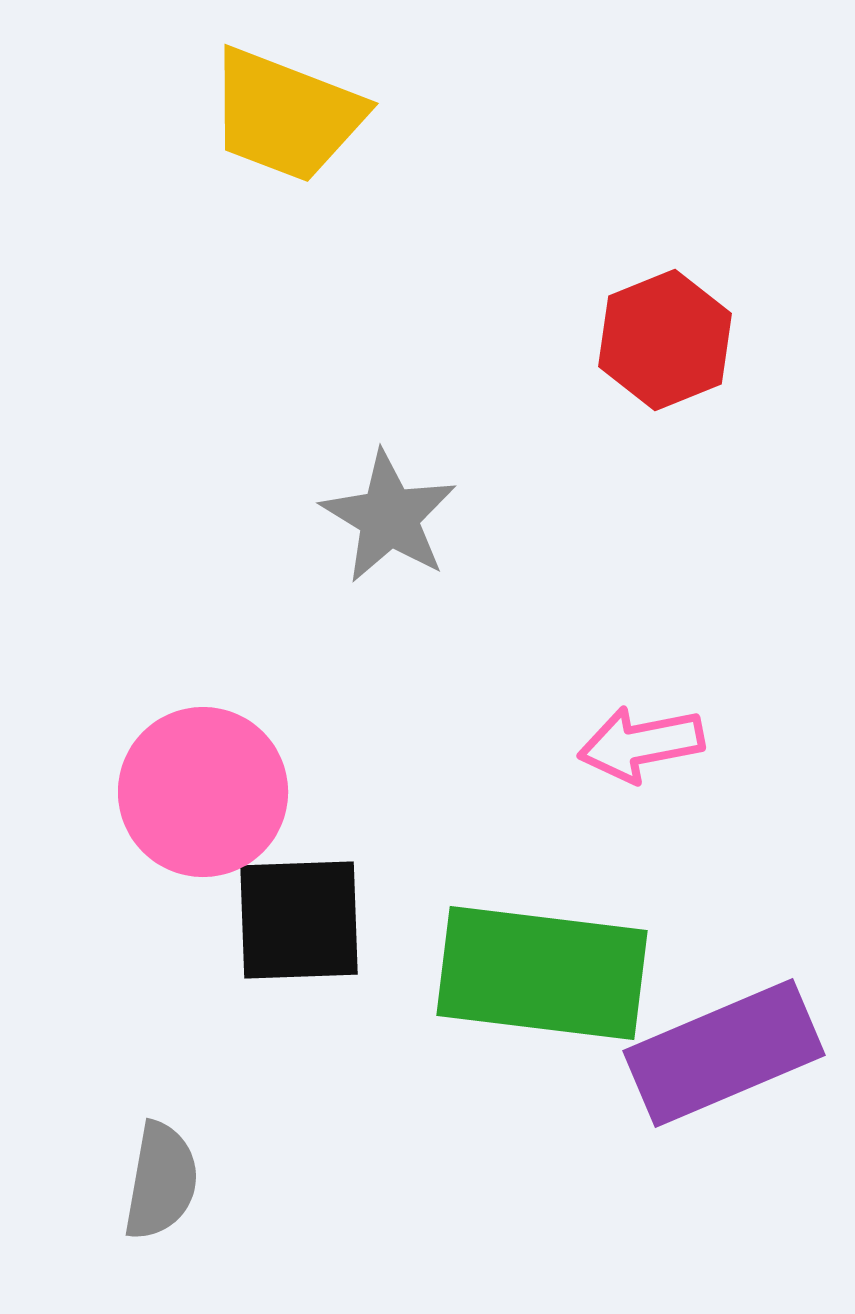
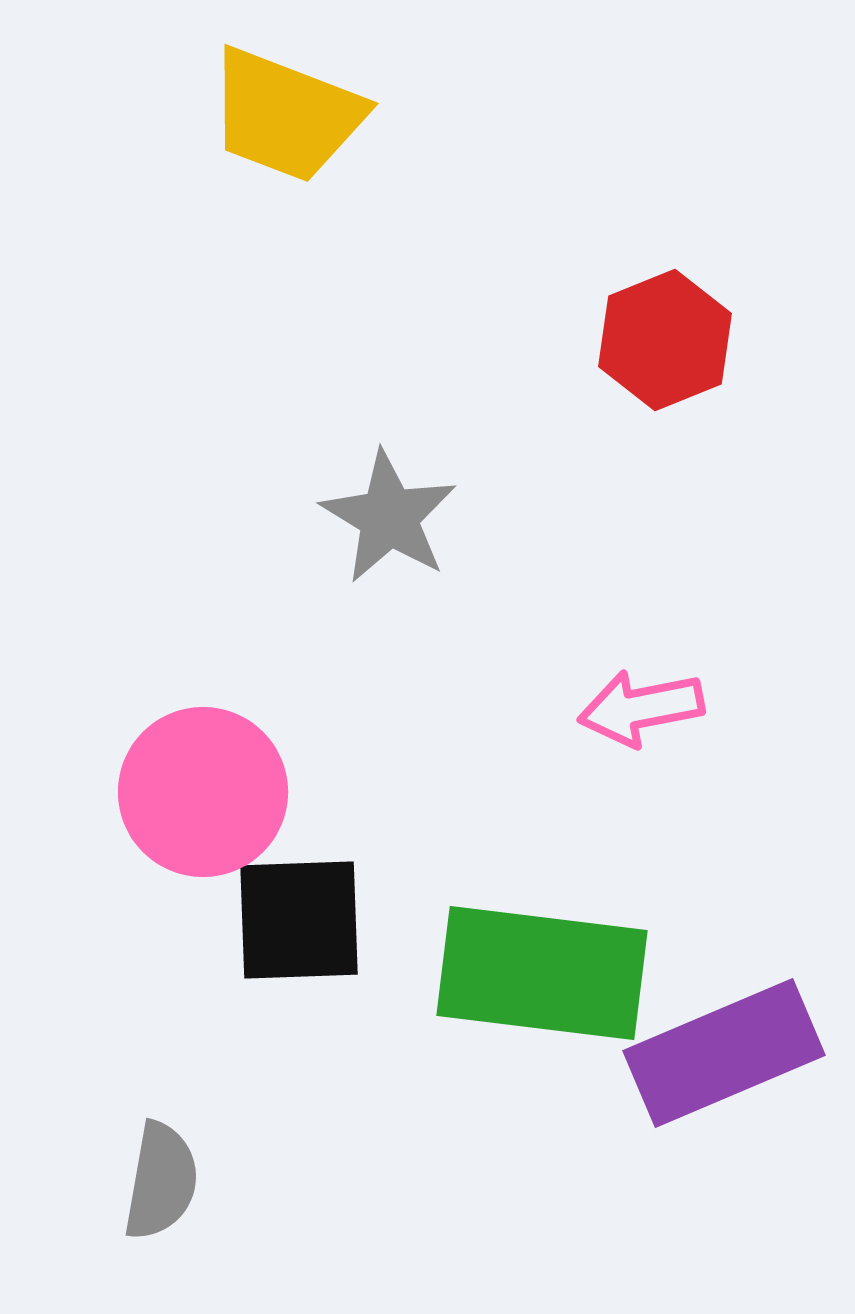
pink arrow: moved 36 px up
